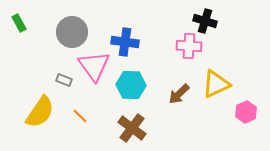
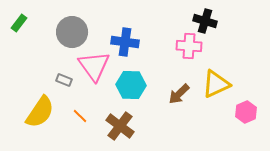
green rectangle: rotated 66 degrees clockwise
brown cross: moved 12 px left, 2 px up
